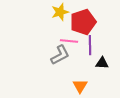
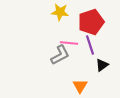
yellow star: rotated 24 degrees clockwise
red pentagon: moved 8 px right
pink line: moved 2 px down
purple line: rotated 18 degrees counterclockwise
black triangle: moved 2 px down; rotated 40 degrees counterclockwise
